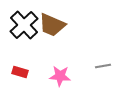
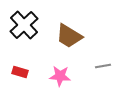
brown trapezoid: moved 17 px right, 11 px down; rotated 8 degrees clockwise
